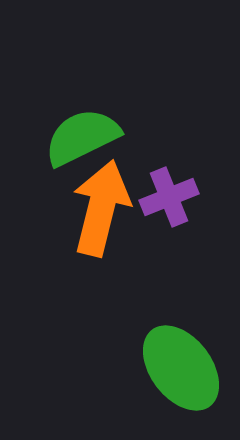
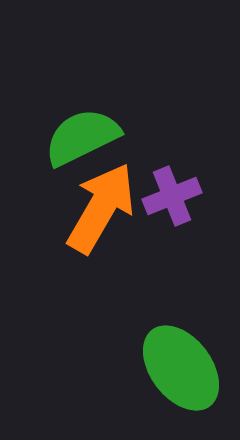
purple cross: moved 3 px right, 1 px up
orange arrow: rotated 16 degrees clockwise
